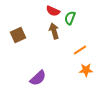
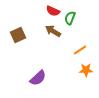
brown arrow: moved 1 px left; rotated 42 degrees counterclockwise
